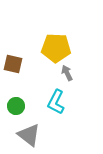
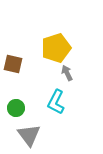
yellow pentagon: rotated 20 degrees counterclockwise
green circle: moved 2 px down
gray triangle: rotated 15 degrees clockwise
